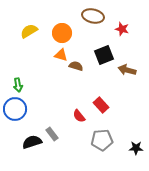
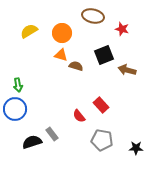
gray pentagon: rotated 15 degrees clockwise
